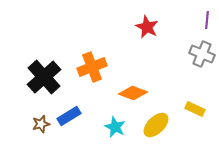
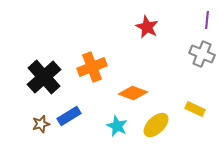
cyan star: moved 2 px right, 1 px up
